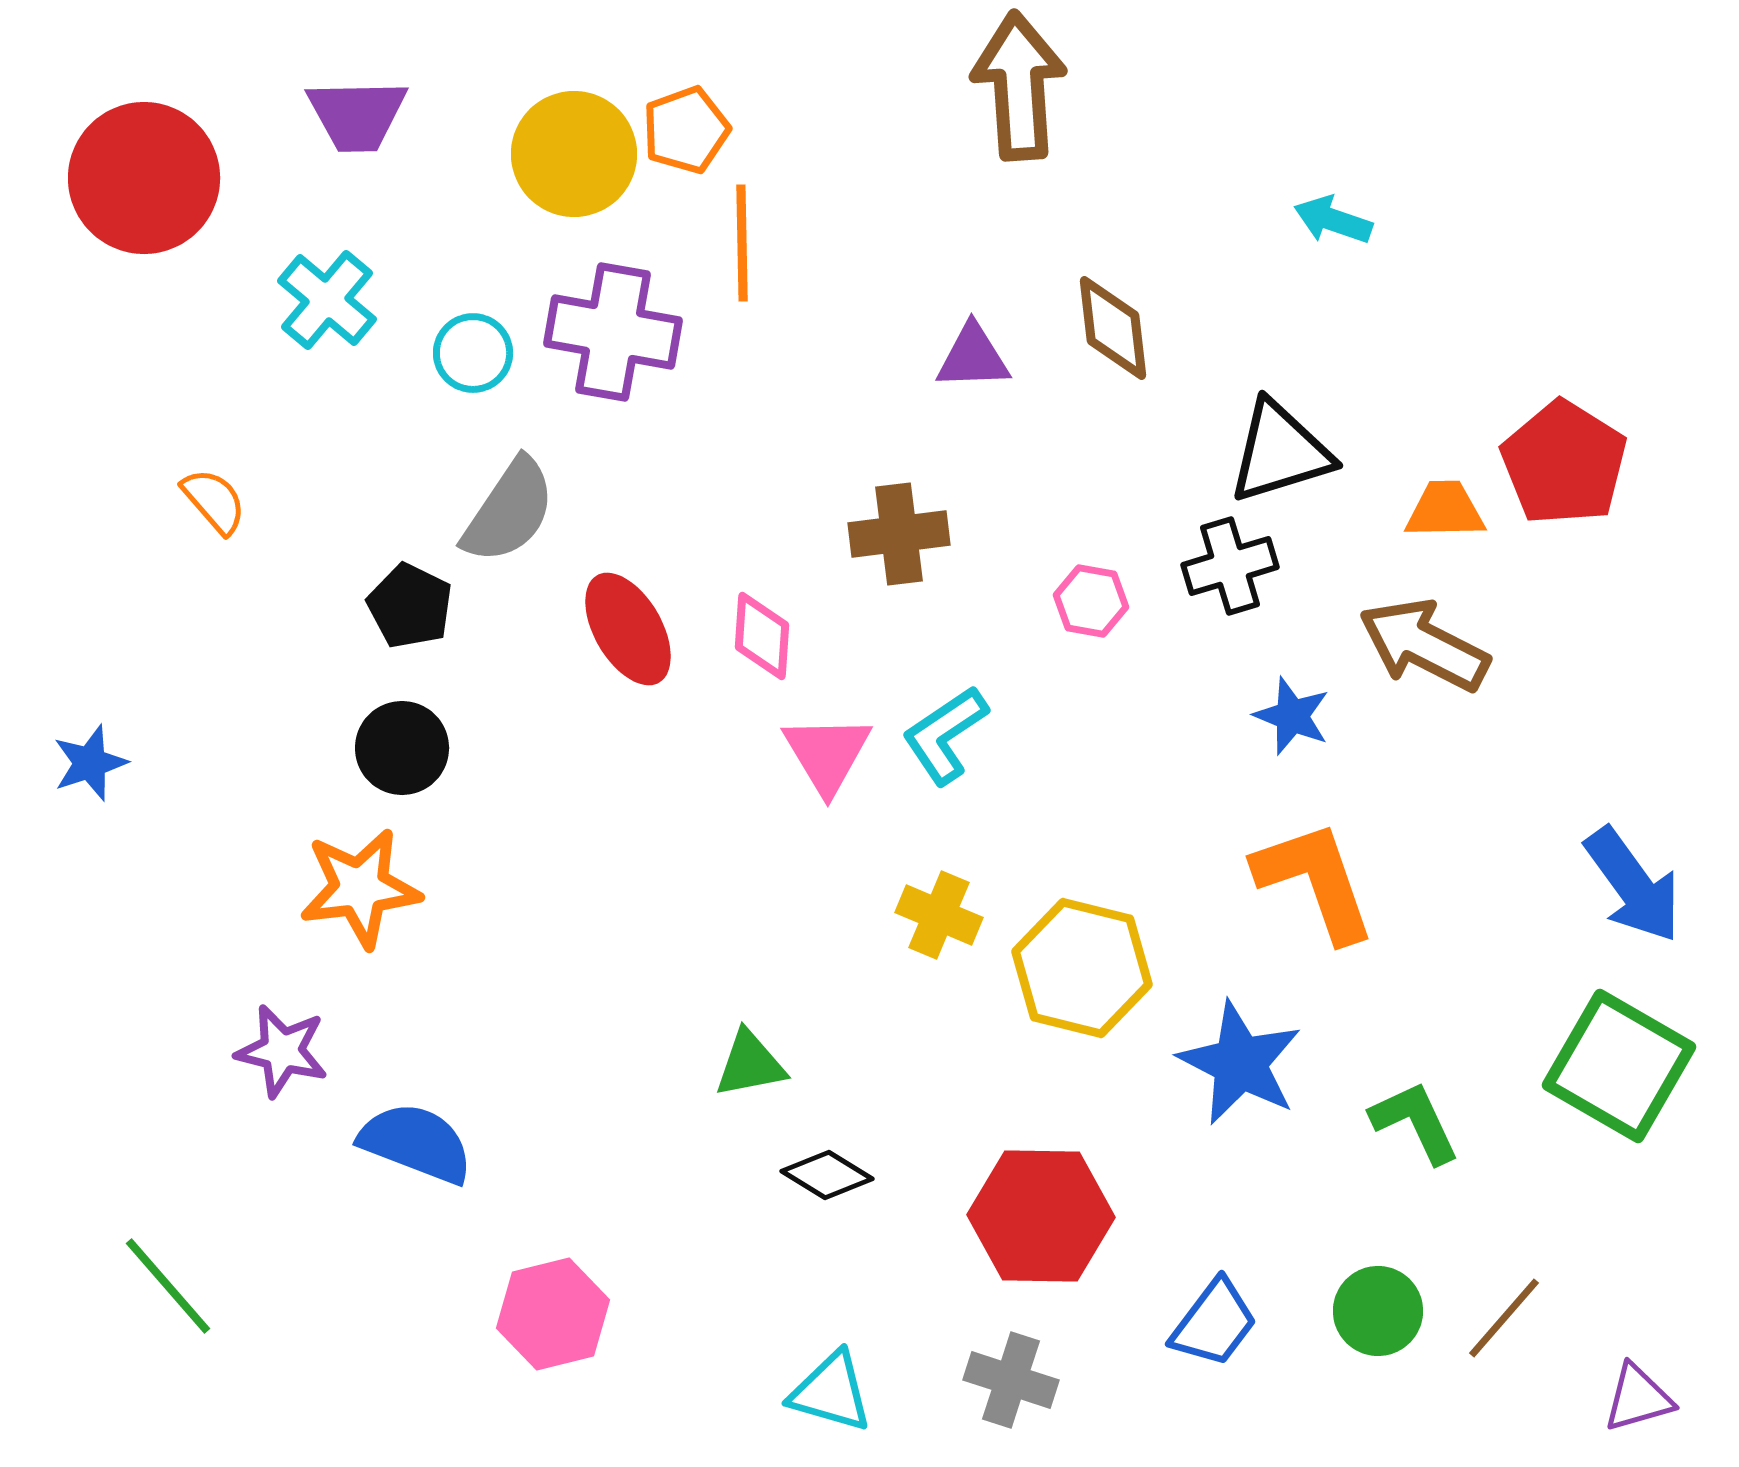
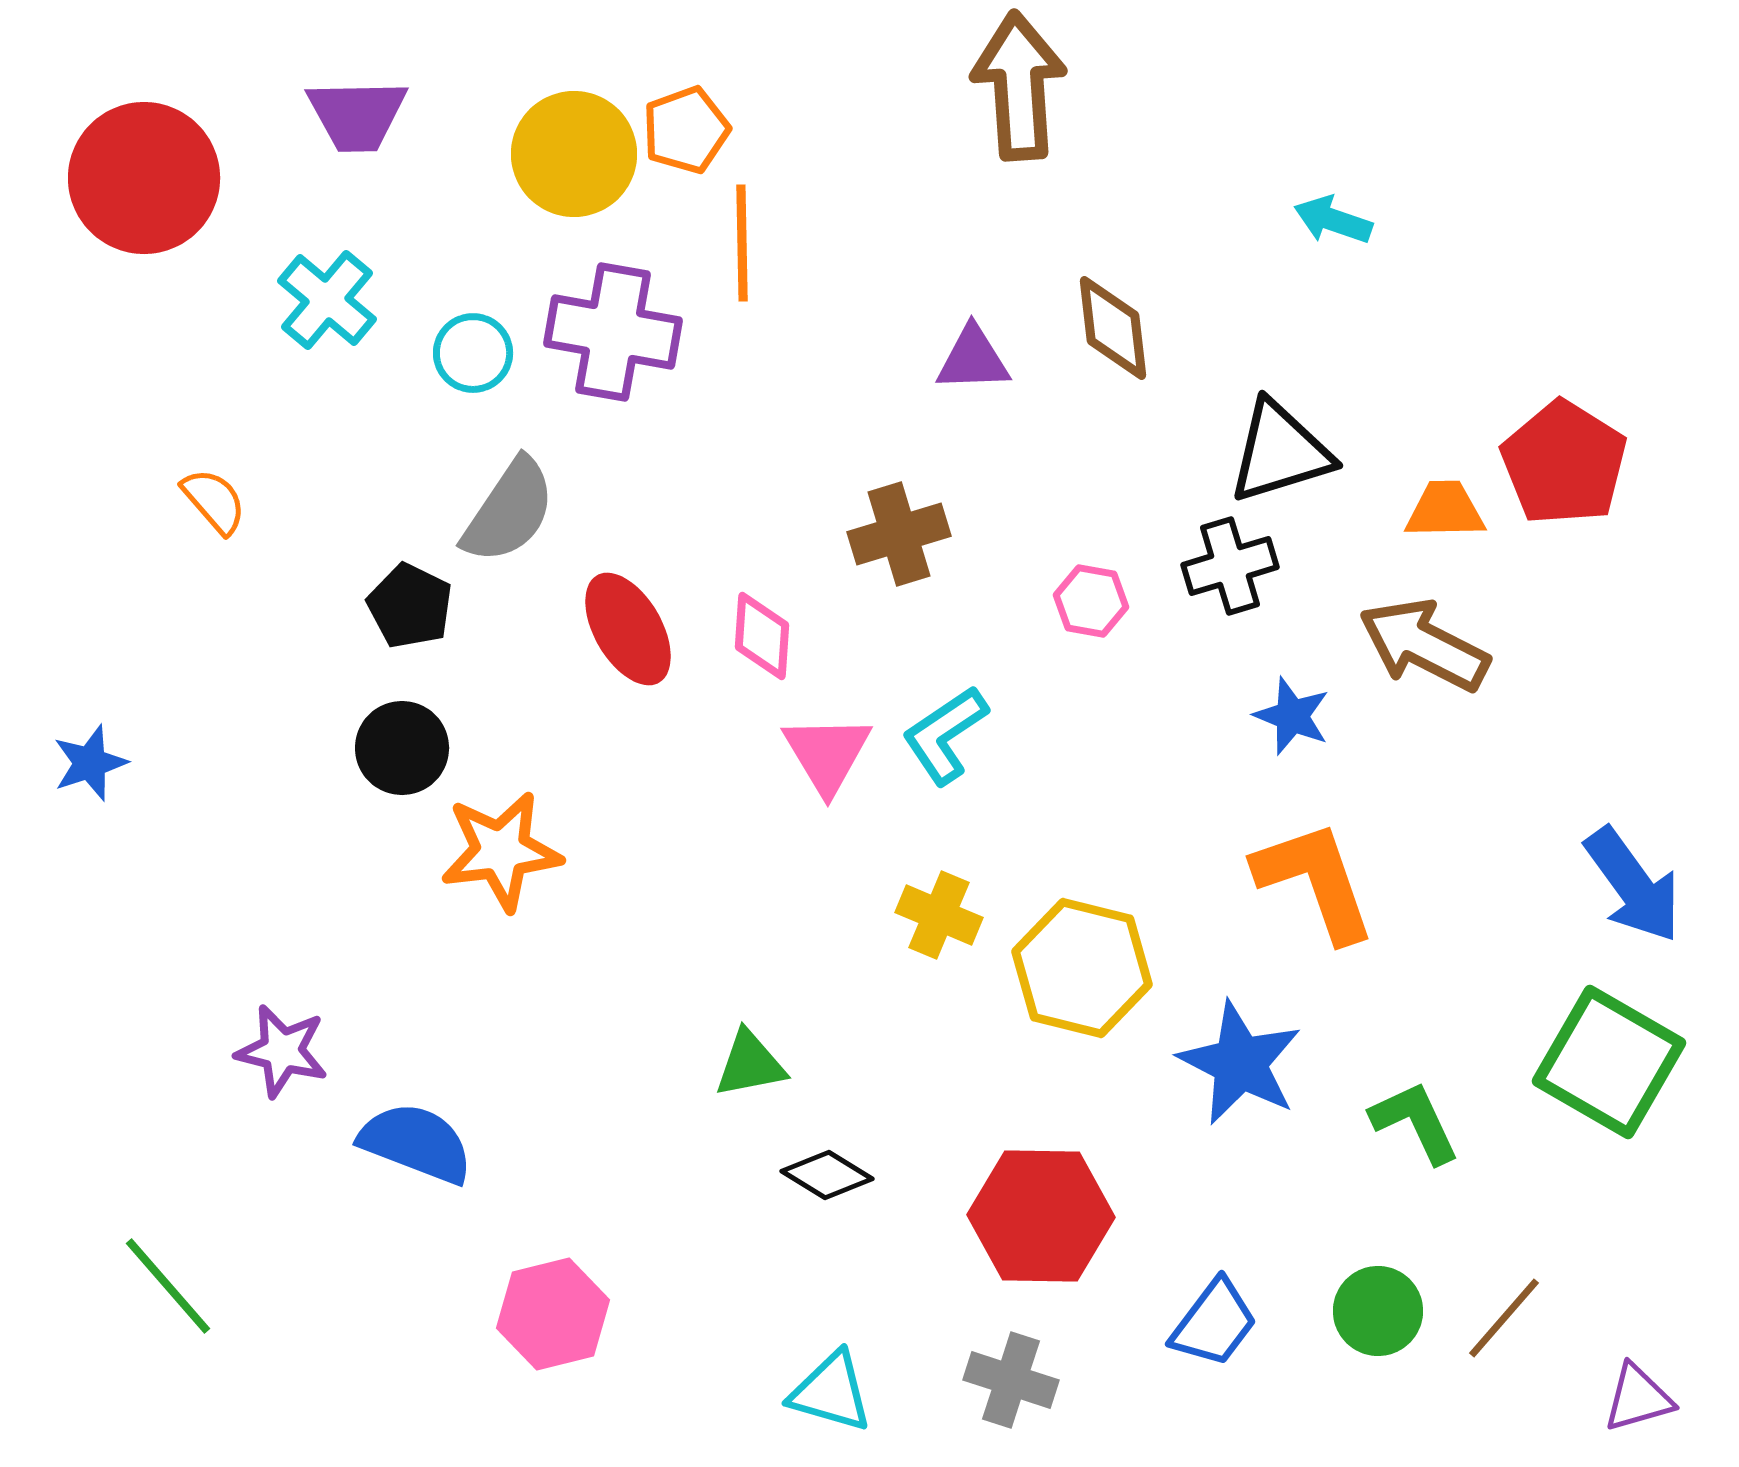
purple triangle at (973, 357): moved 2 px down
brown cross at (899, 534): rotated 10 degrees counterclockwise
orange star at (360, 888): moved 141 px right, 37 px up
green square at (1619, 1066): moved 10 px left, 4 px up
